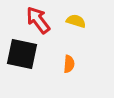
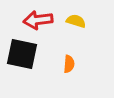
red arrow: rotated 60 degrees counterclockwise
